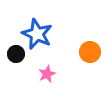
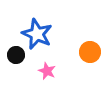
black circle: moved 1 px down
pink star: moved 3 px up; rotated 24 degrees counterclockwise
